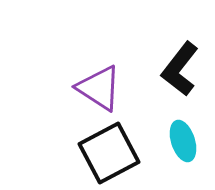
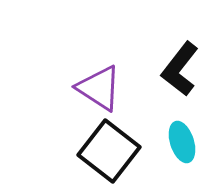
cyan ellipse: moved 1 px left, 1 px down
black square: moved 2 px up; rotated 24 degrees counterclockwise
